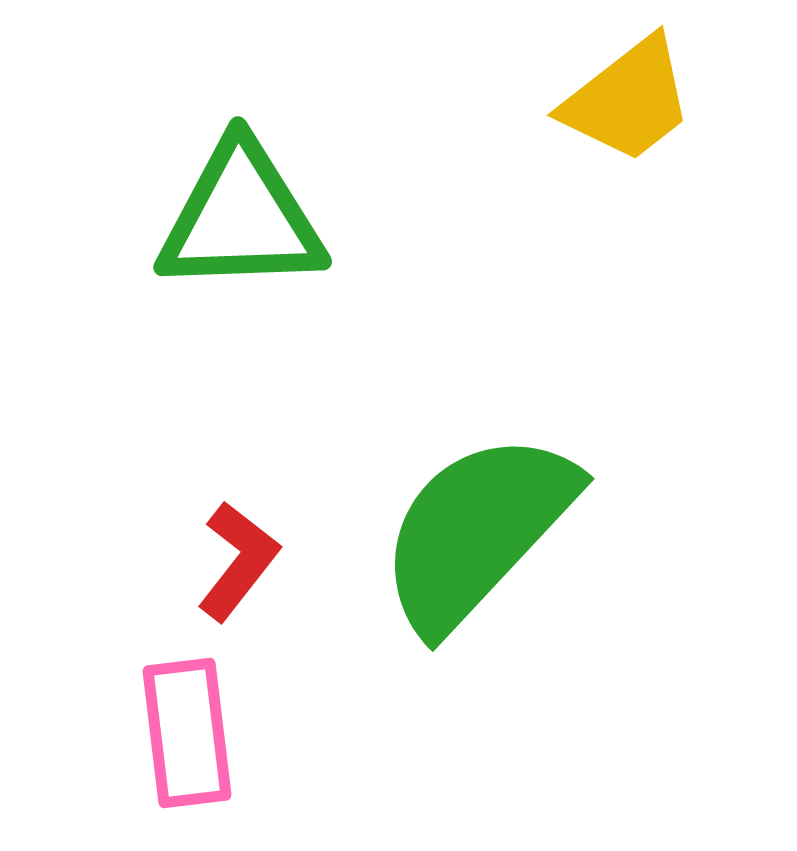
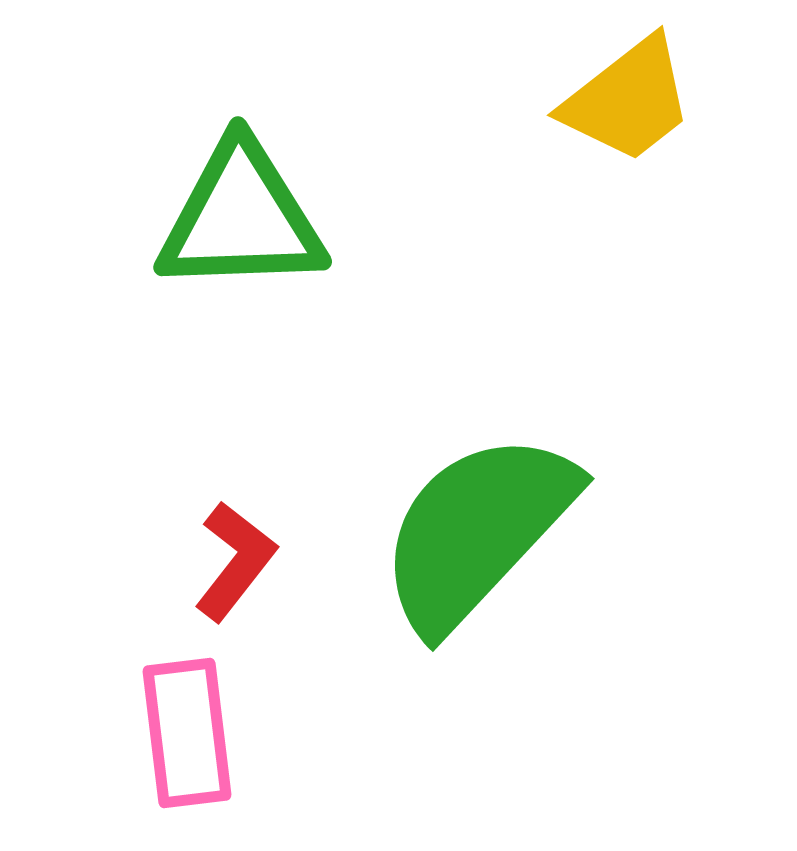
red L-shape: moved 3 px left
